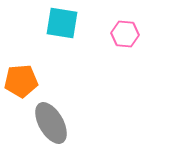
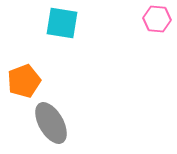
pink hexagon: moved 32 px right, 15 px up
orange pentagon: moved 3 px right; rotated 16 degrees counterclockwise
